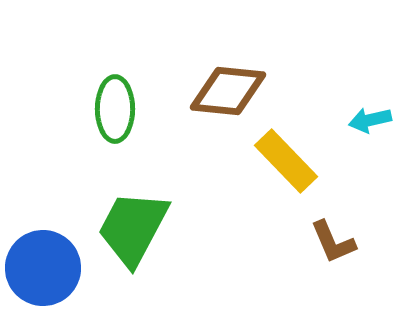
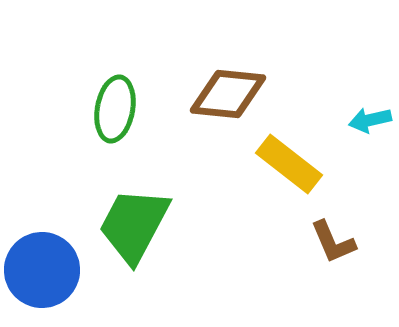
brown diamond: moved 3 px down
green ellipse: rotated 10 degrees clockwise
yellow rectangle: moved 3 px right, 3 px down; rotated 8 degrees counterclockwise
green trapezoid: moved 1 px right, 3 px up
blue circle: moved 1 px left, 2 px down
